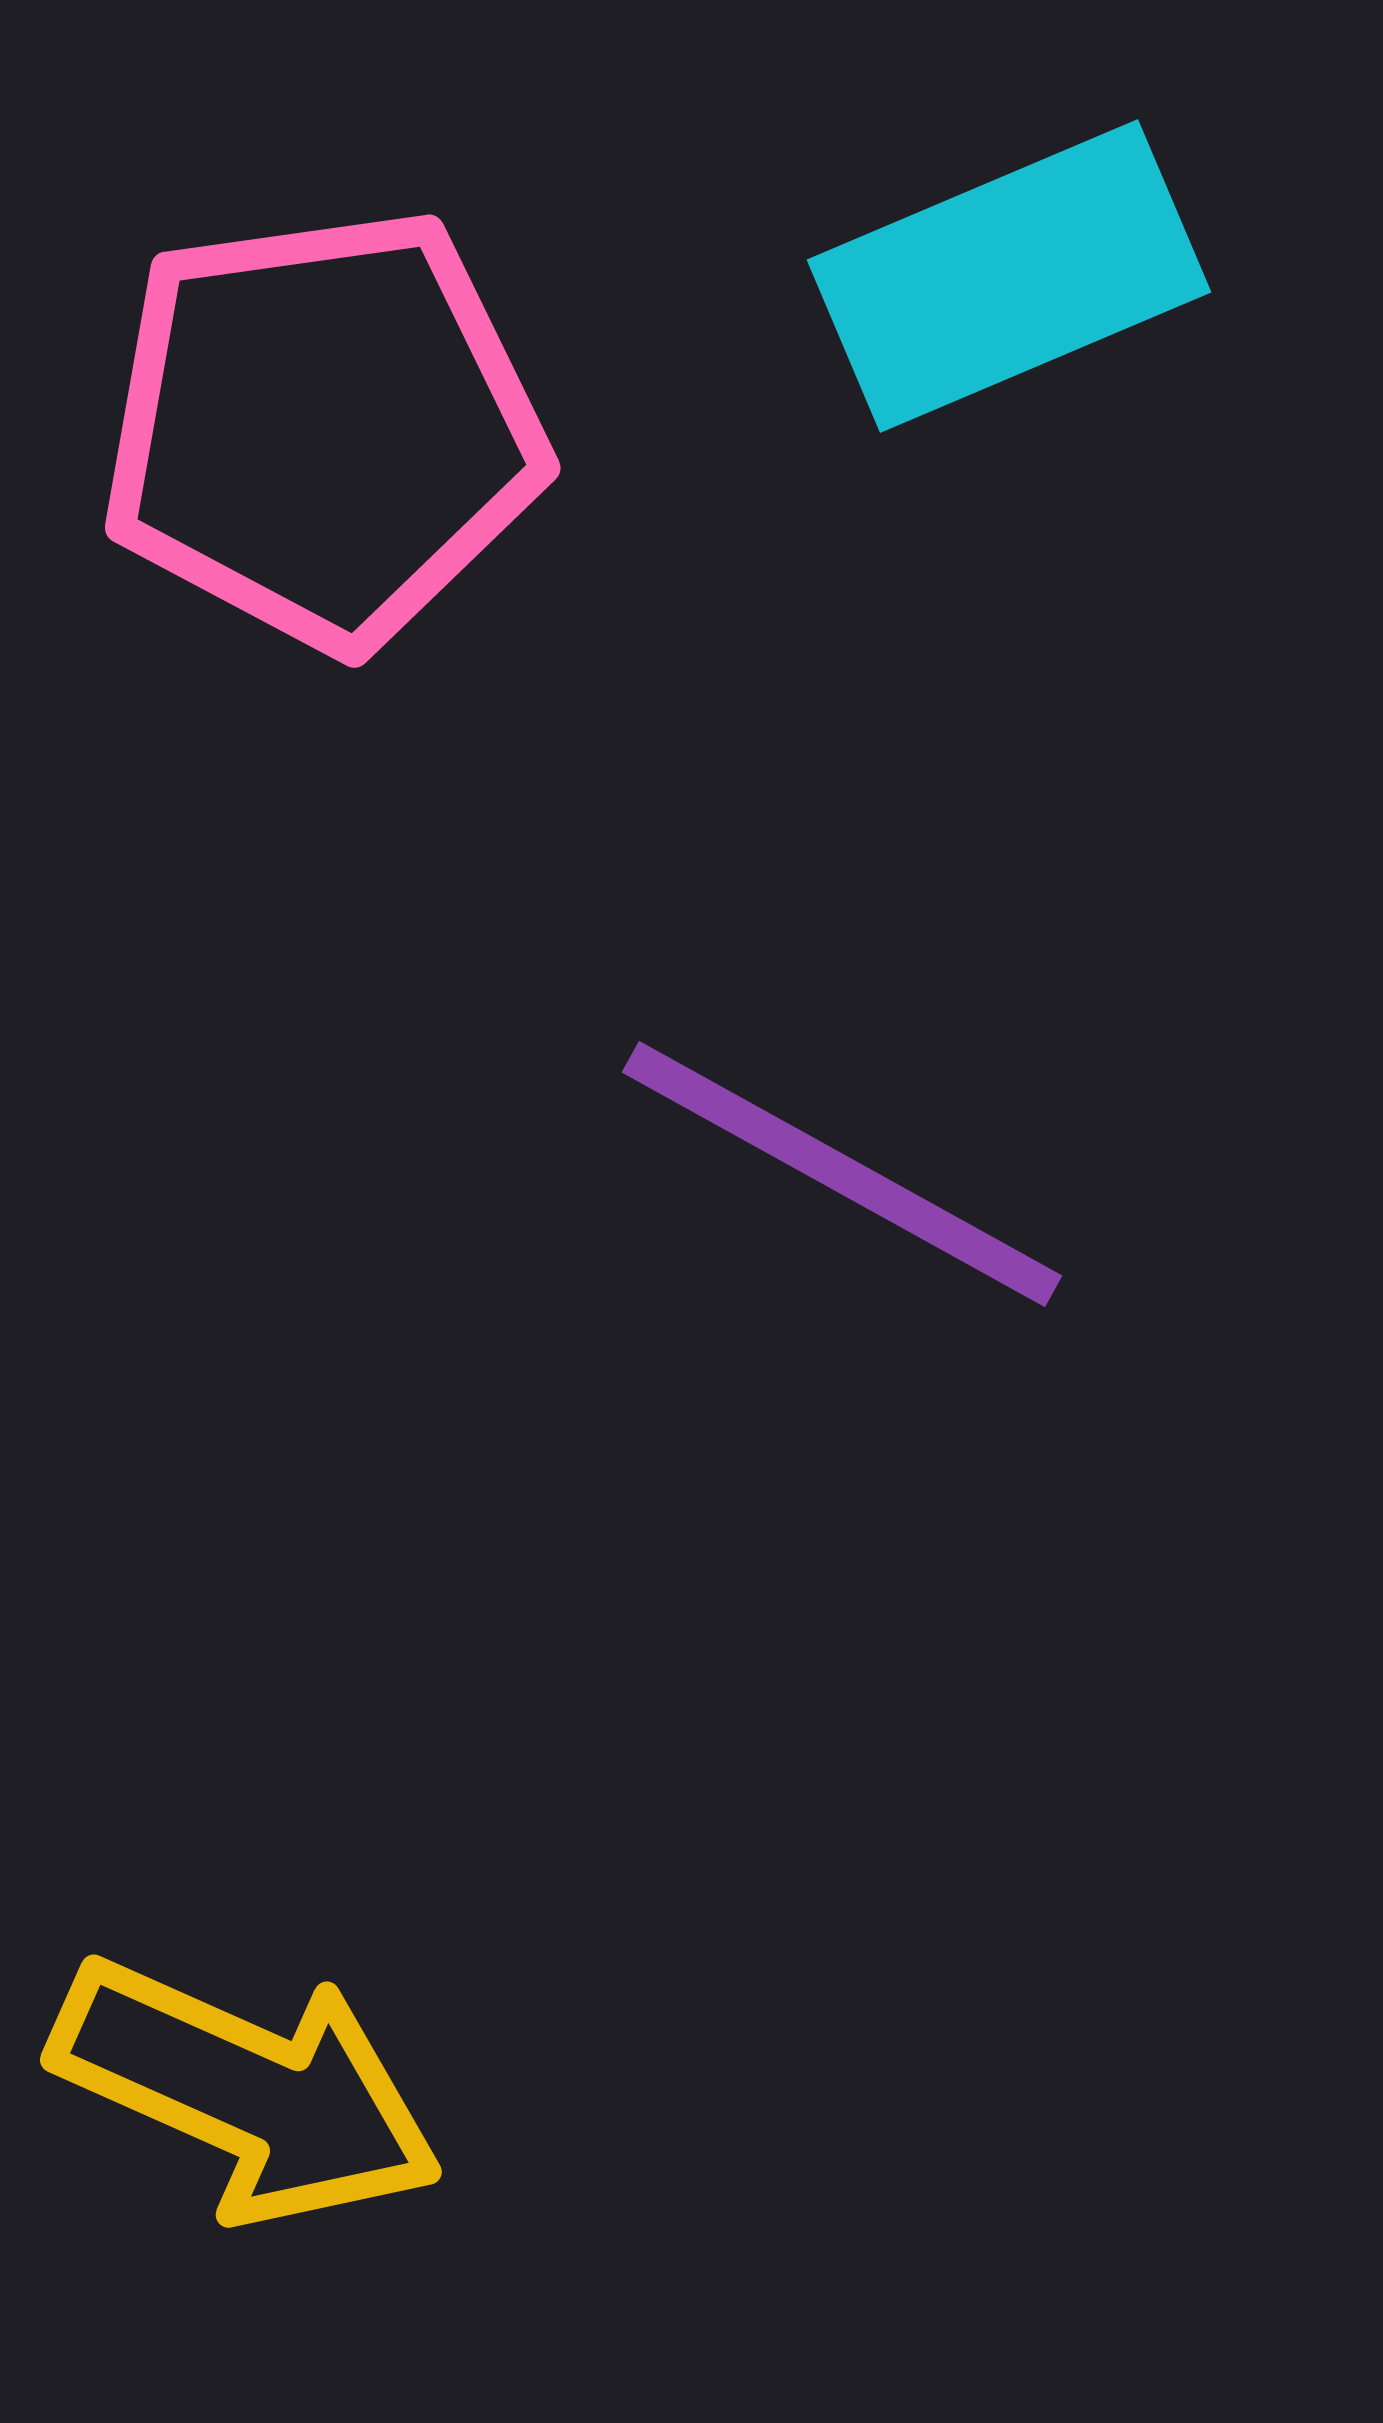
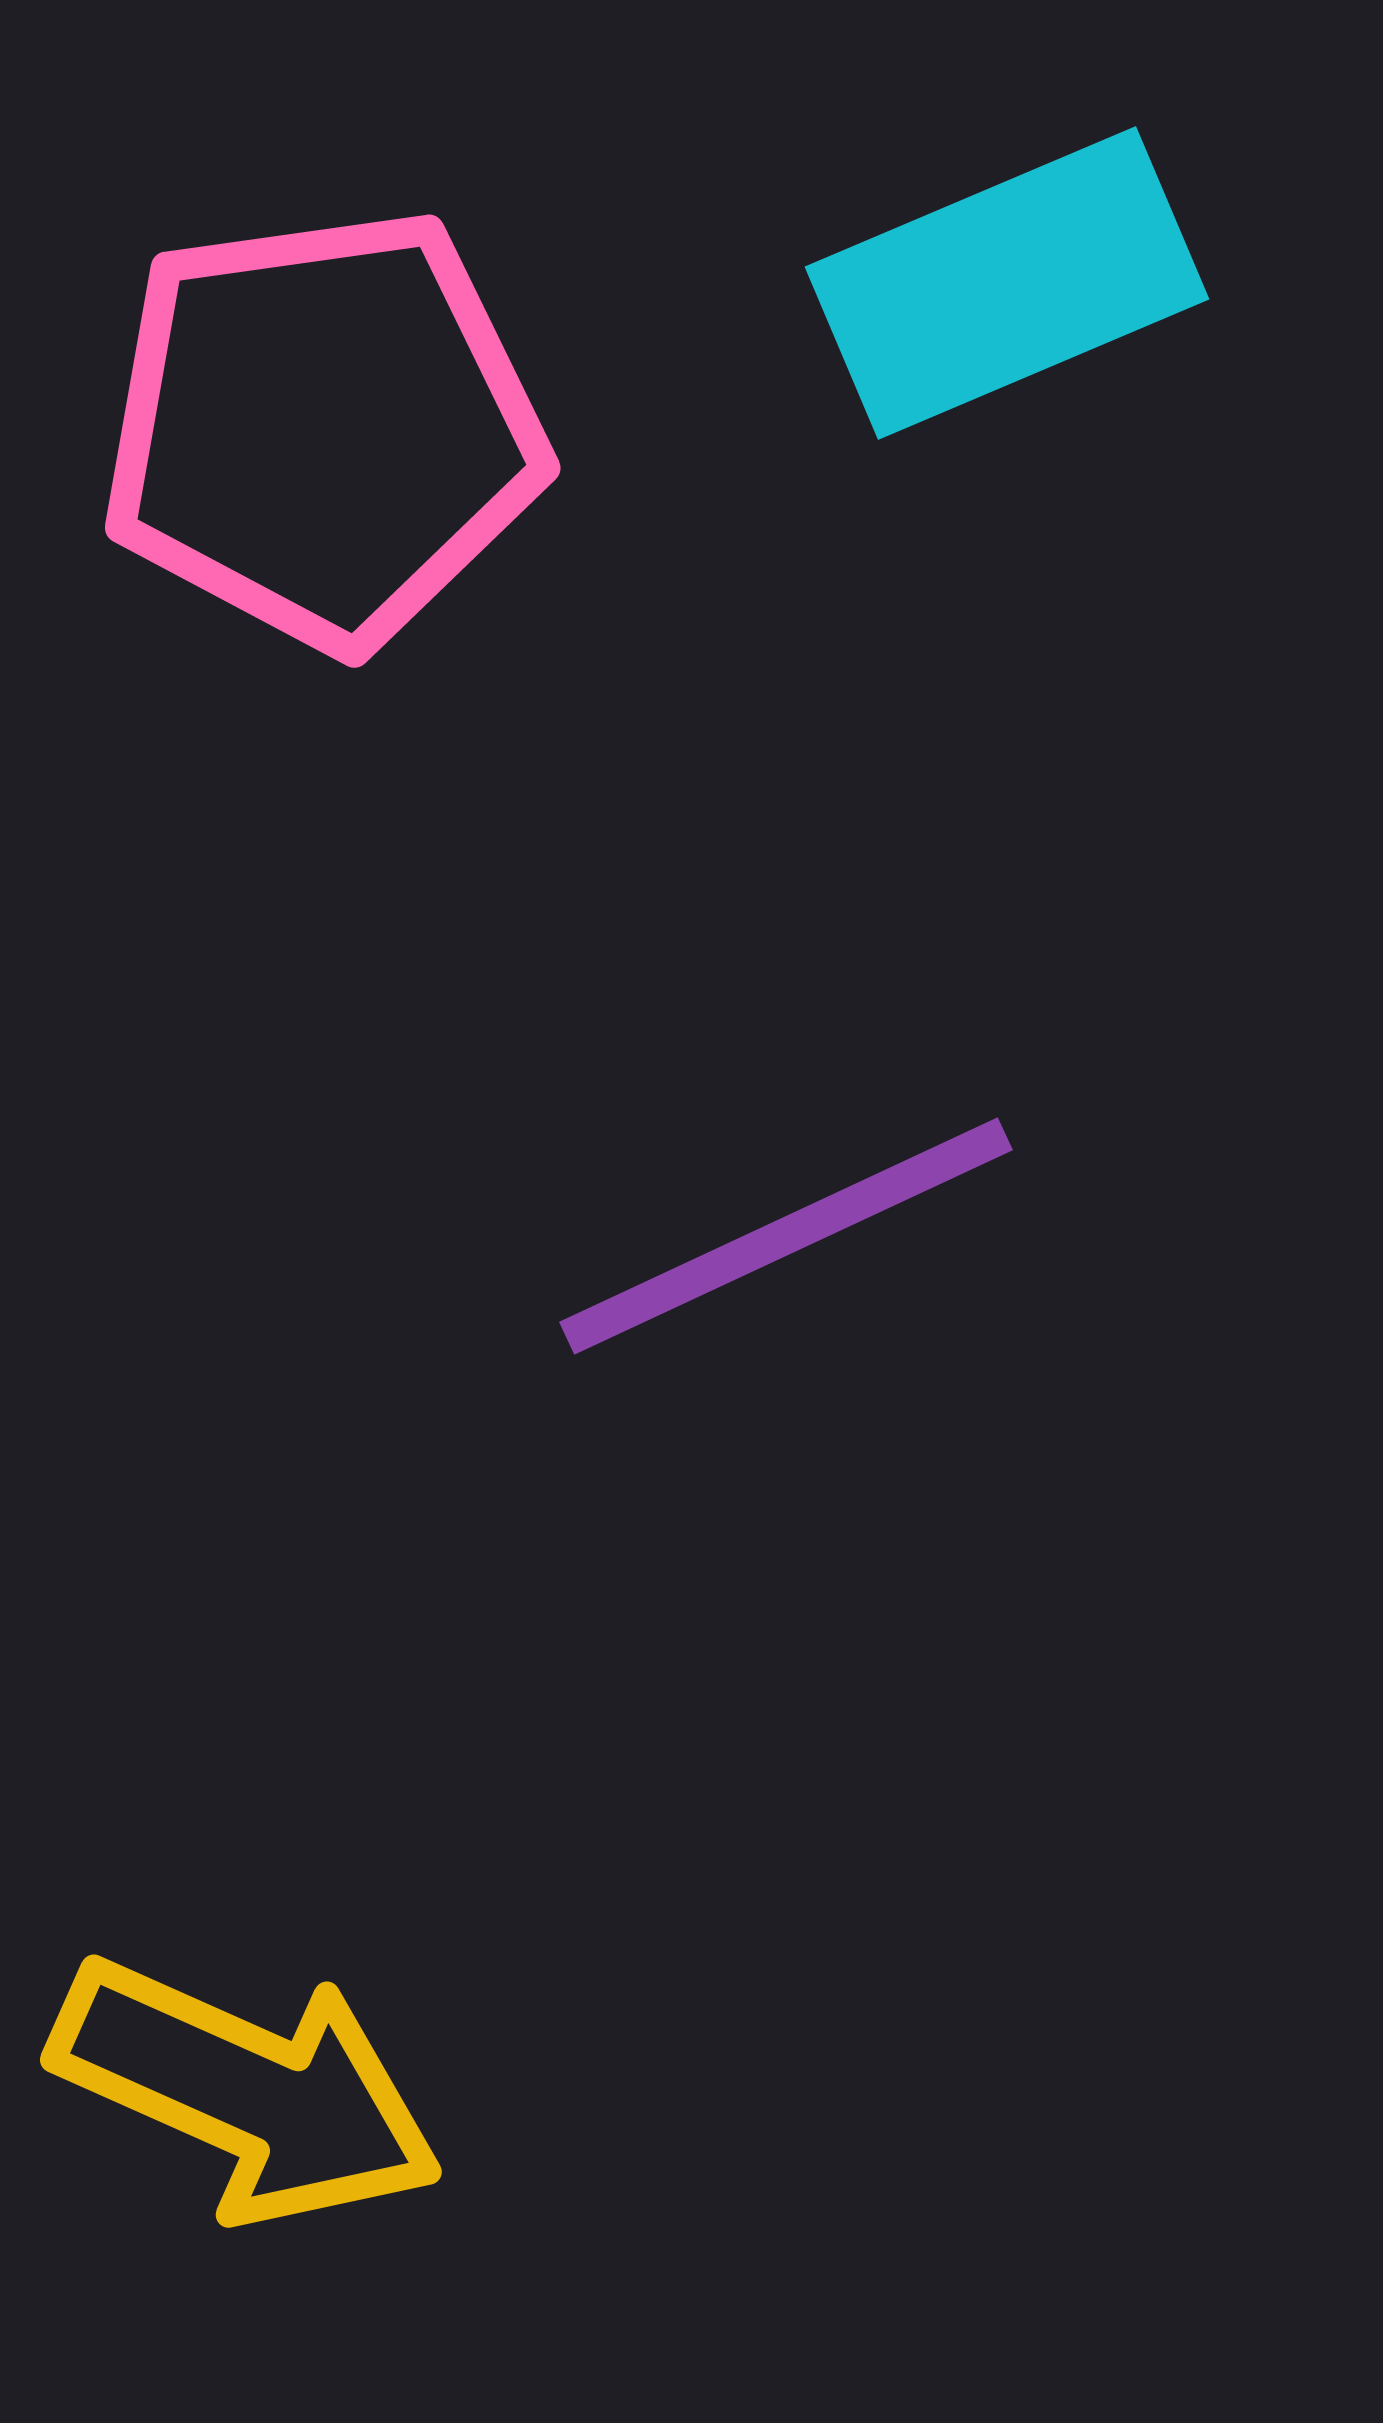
cyan rectangle: moved 2 px left, 7 px down
purple line: moved 56 px left, 62 px down; rotated 54 degrees counterclockwise
